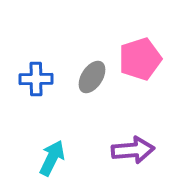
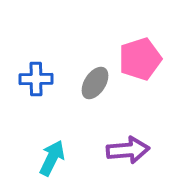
gray ellipse: moved 3 px right, 6 px down
purple arrow: moved 5 px left
